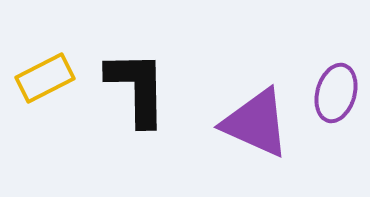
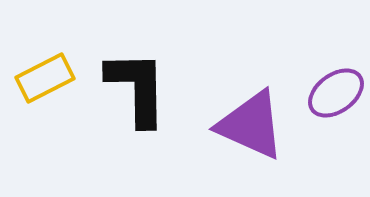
purple ellipse: rotated 38 degrees clockwise
purple triangle: moved 5 px left, 2 px down
